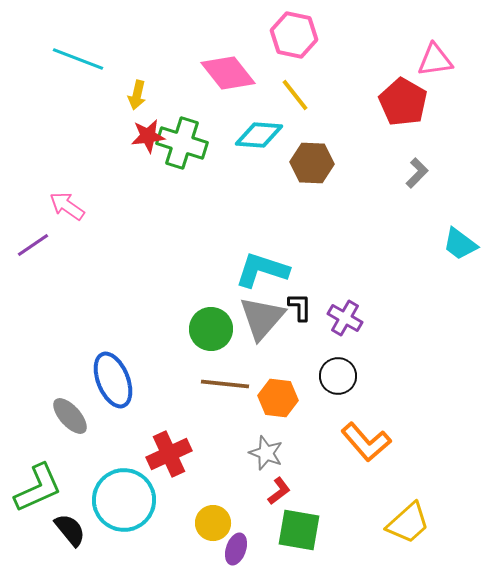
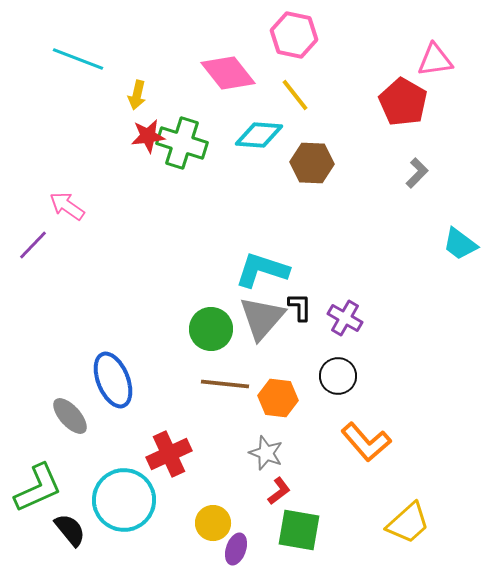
purple line: rotated 12 degrees counterclockwise
